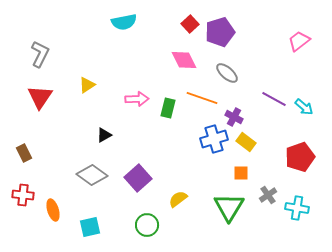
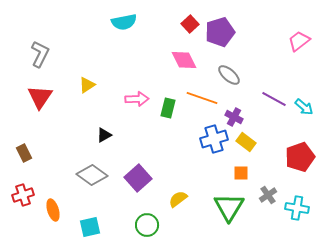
gray ellipse: moved 2 px right, 2 px down
red cross: rotated 25 degrees counterclockwise
